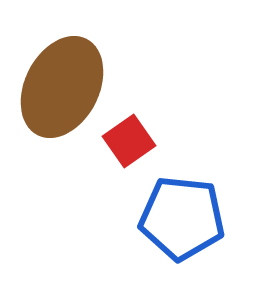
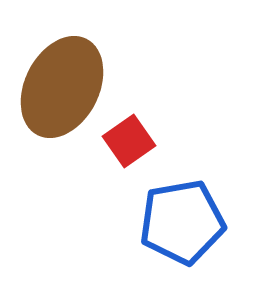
blue pentagon: moved 4 px down; rotated 16 degrees counterclockwise
